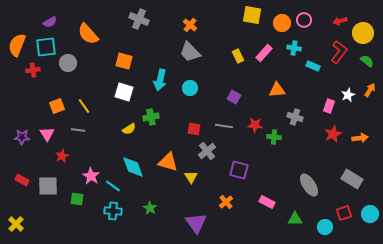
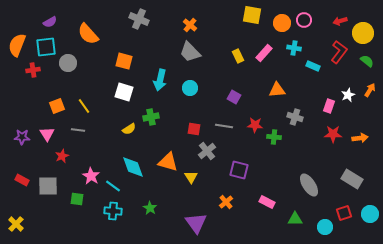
red star at (333, 134): rotated 24 degrees clockwise
